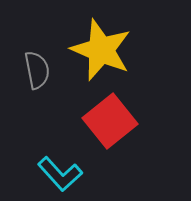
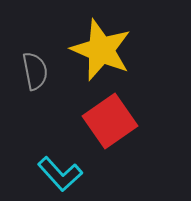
gray semicircle: moved 2 px left, 1 px down
red square: rotated 4 degrees clockwise
